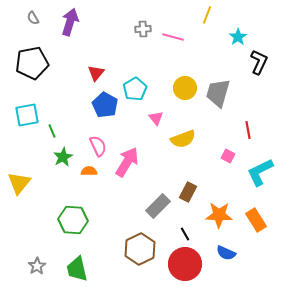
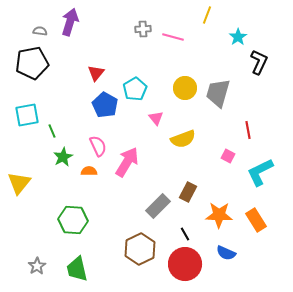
gray semicircle: moved 7 px right, 13 px down; rotated 128 degrees clockwise
